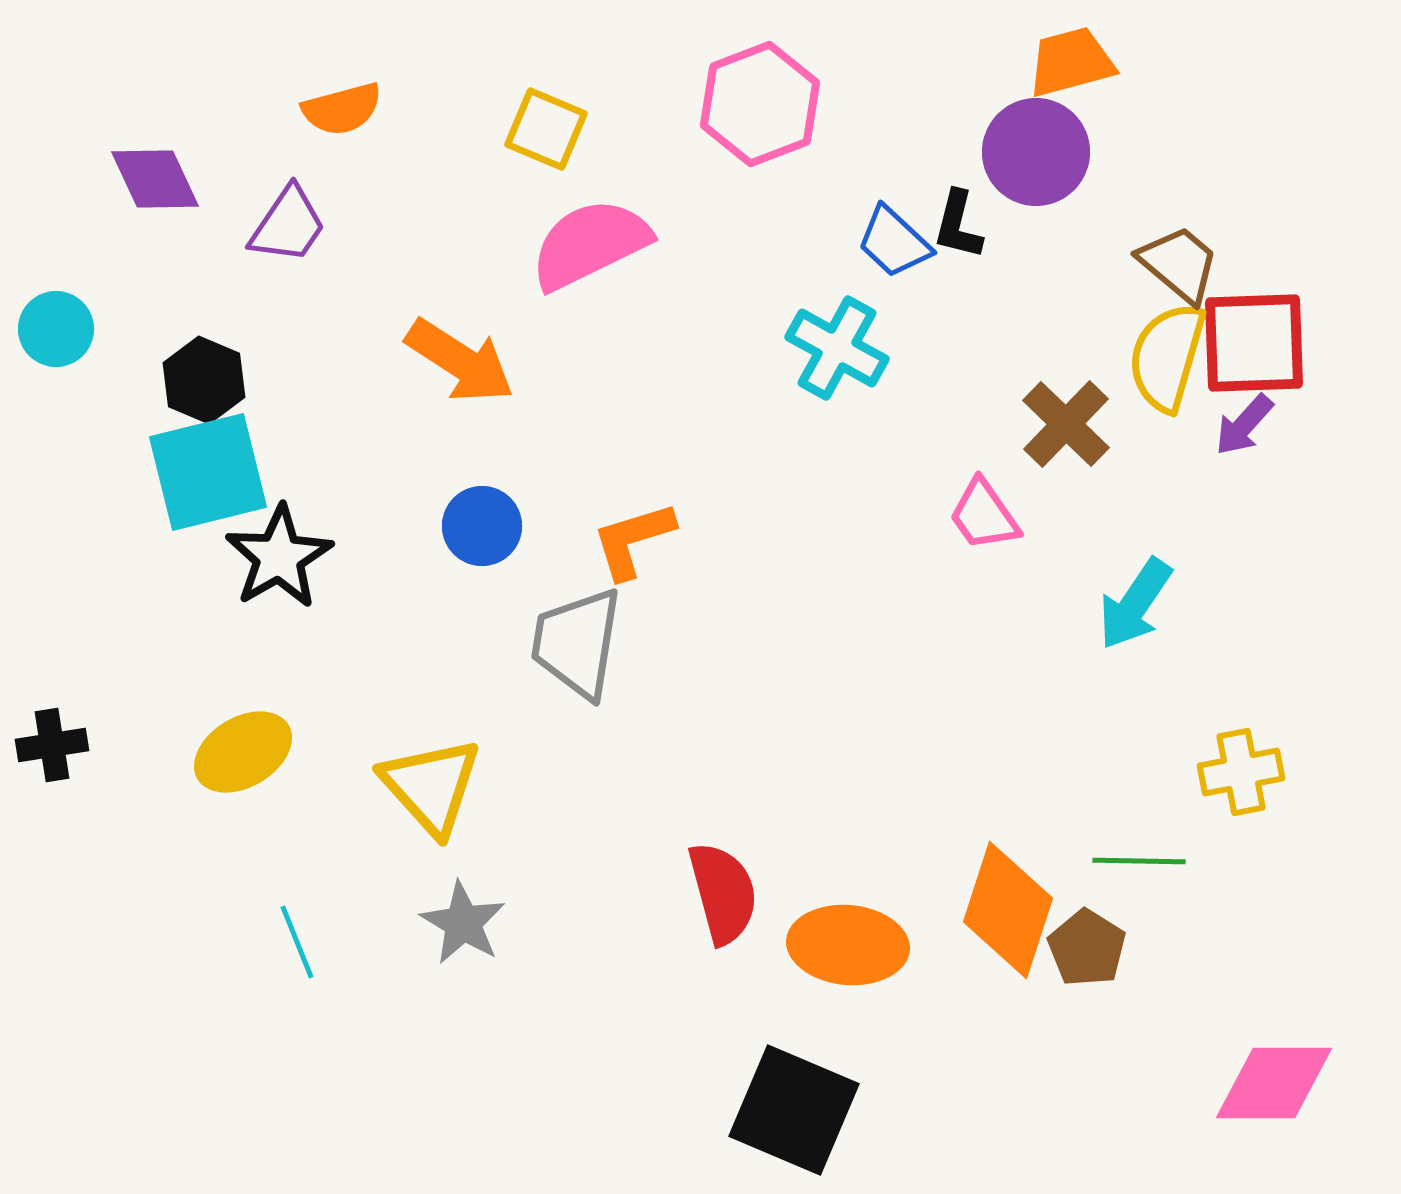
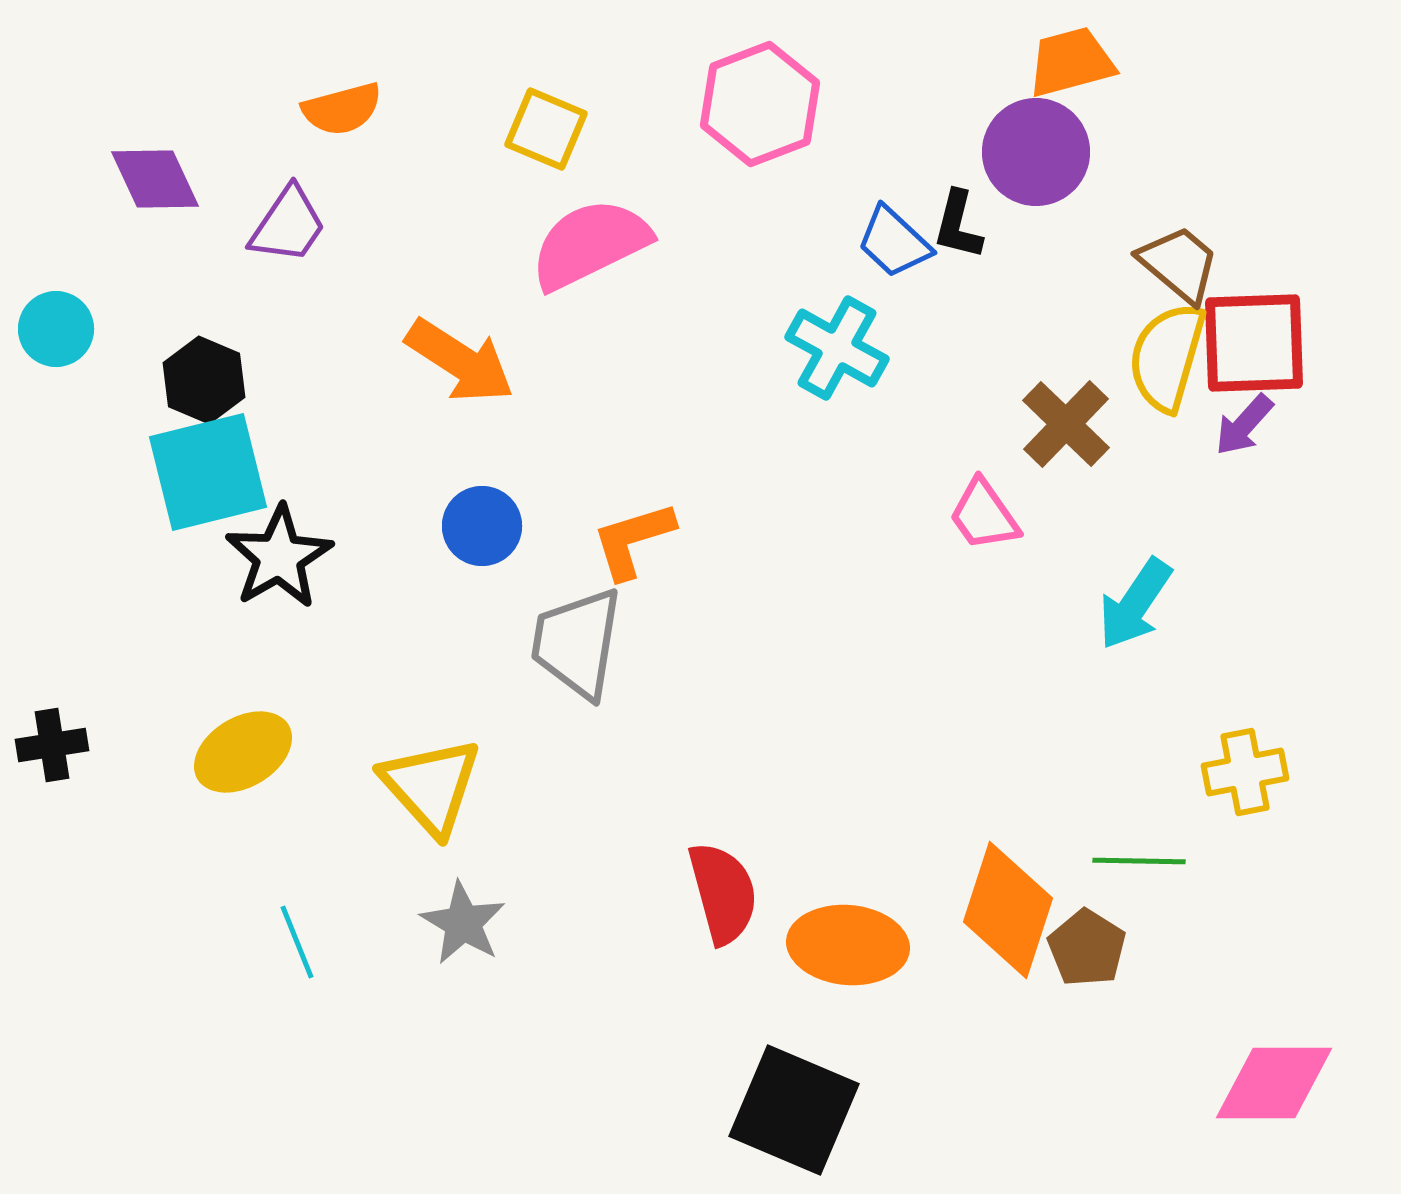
yellow cross: moved 4 px right
